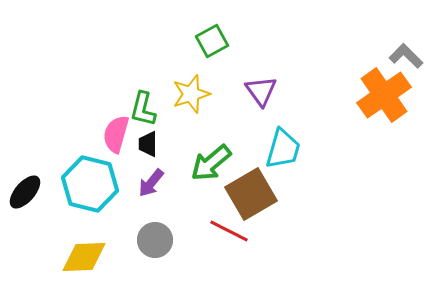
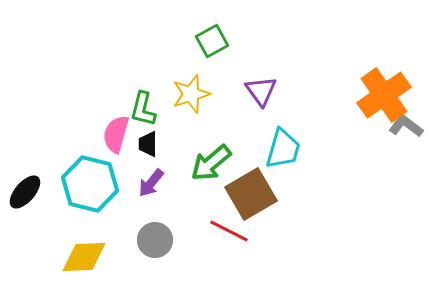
gray L-shape: moved 70 px down; rotated 8 degrees counterclockwise
